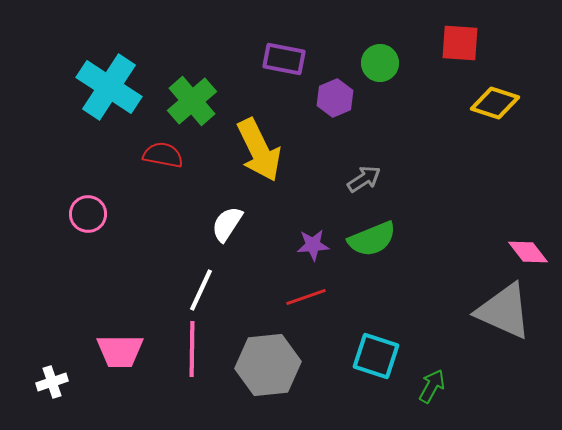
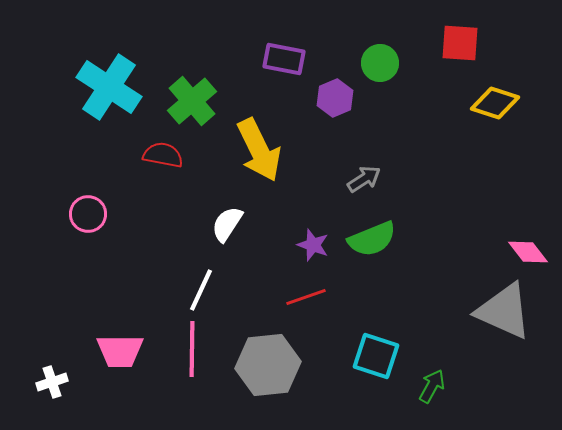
purple star: rotated 24 degrees clockwise
